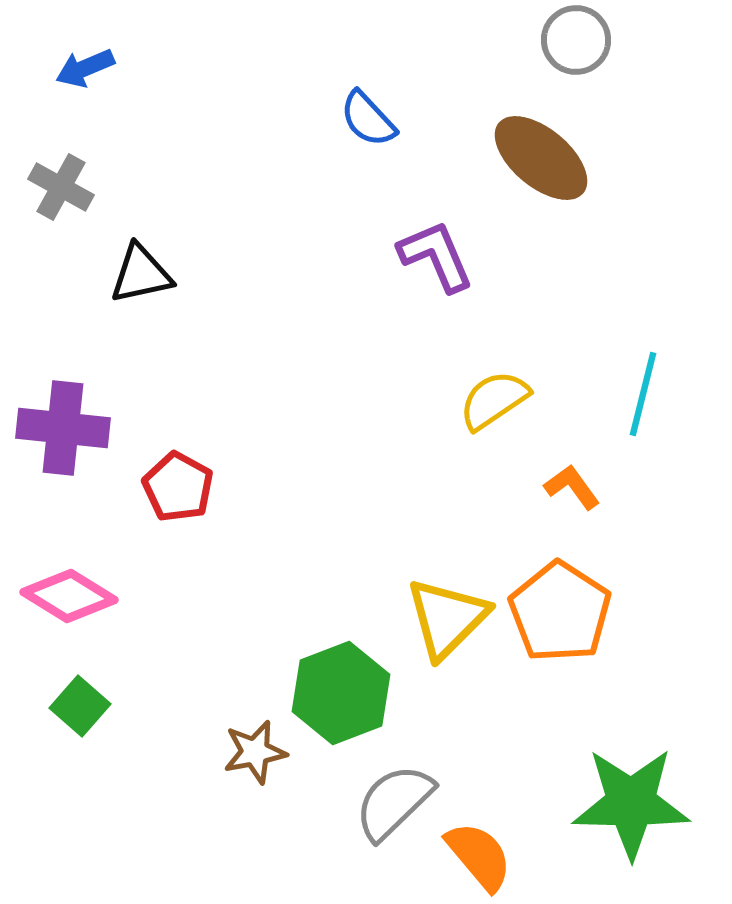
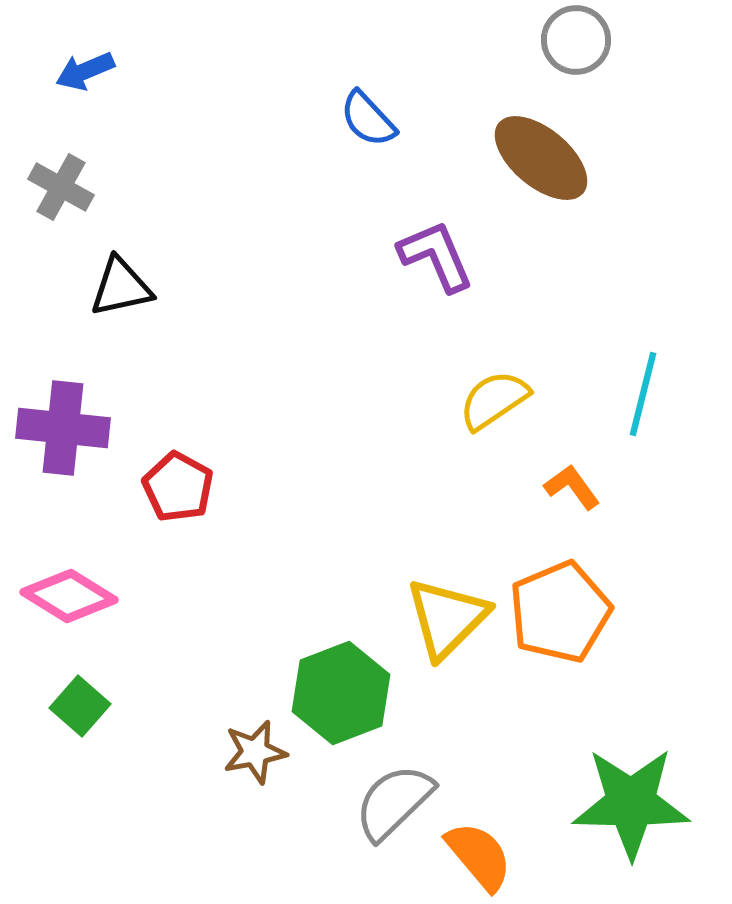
blue arrow: moved 3 px down
black triangle: moved 20 px left, 13 px down
orange pentagon: rotated 16 degrees clockwise
